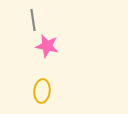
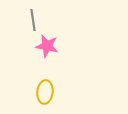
yellow ellipse: moved 3 px right, 1 px down
